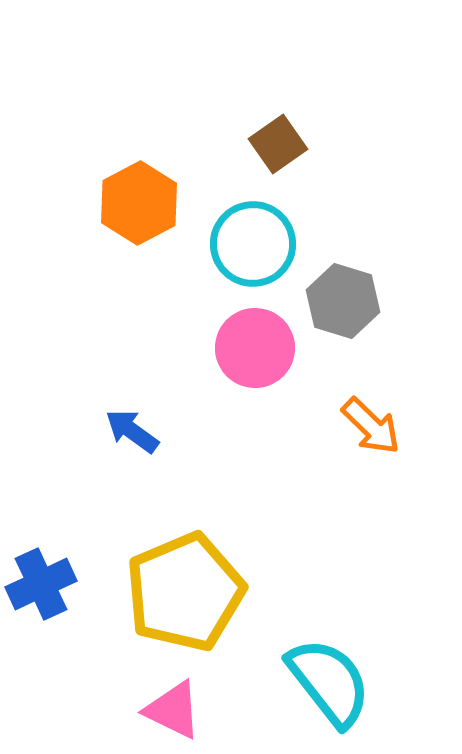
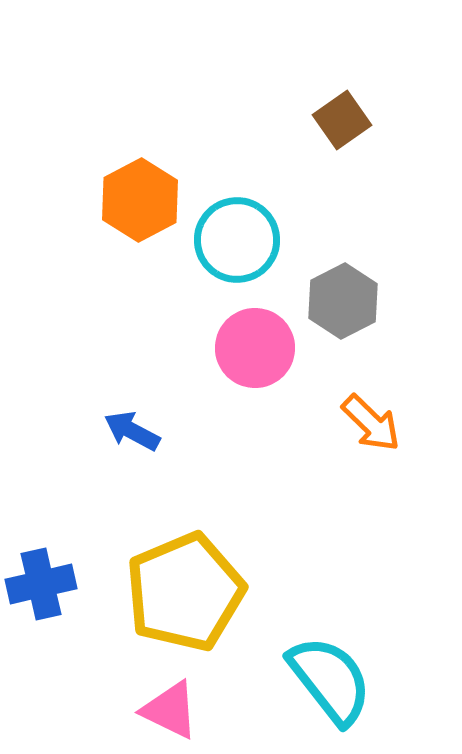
brown square: moved 64 px right, 24 px up
orange hexagon: moved 1 px right, 3 px up
cyan circle: moved 16 px left, 4 px up
gray hexagon: rotated 16 degrees clockwise
orange arrow: moved 3 px up
blue arrow: rotated 8 degrees counterclockwise
blue cross: rotated 12 degrees clockwise
cyan semicircle: moved 1 px right, 2 px up
pink triangle: moved 3 px left
